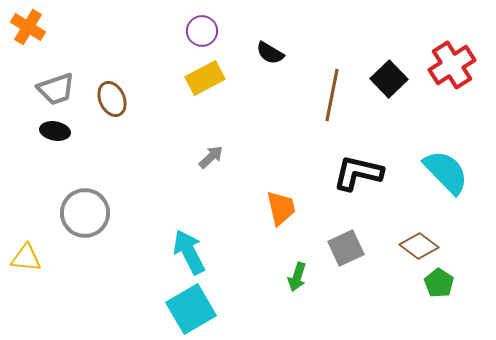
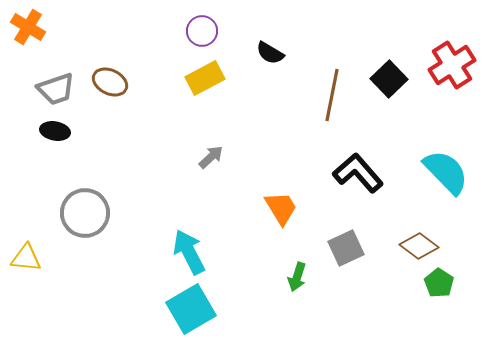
brown ellipse: moved 2 px left, 17 px up; rotated 40 degrees counterclockwise
black L-shape: rotated 36 degrees clockwise
orange trapezoid: rotated 18 degrees counterclockwise
